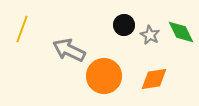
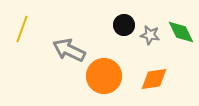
gray star: rotated 18 degrees counterclockwise
